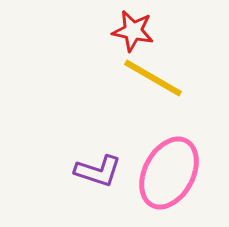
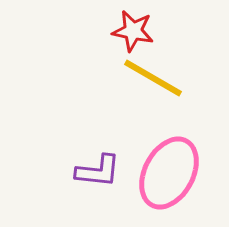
purple L-shape: rotated 12 degrees counterclockwise
